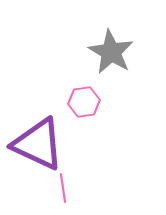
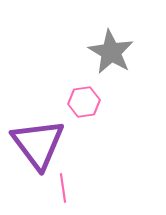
purple triangle: rotated 28 degrees clockwise
